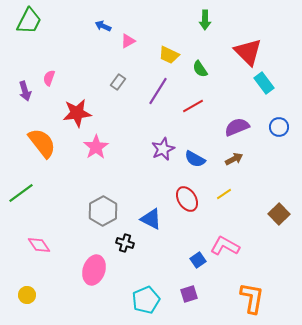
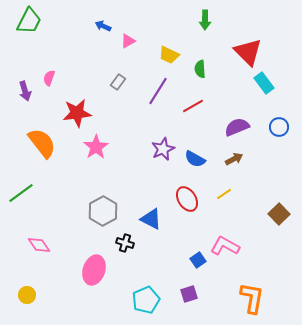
green semicircle: rotated 30 degrees clockwise
